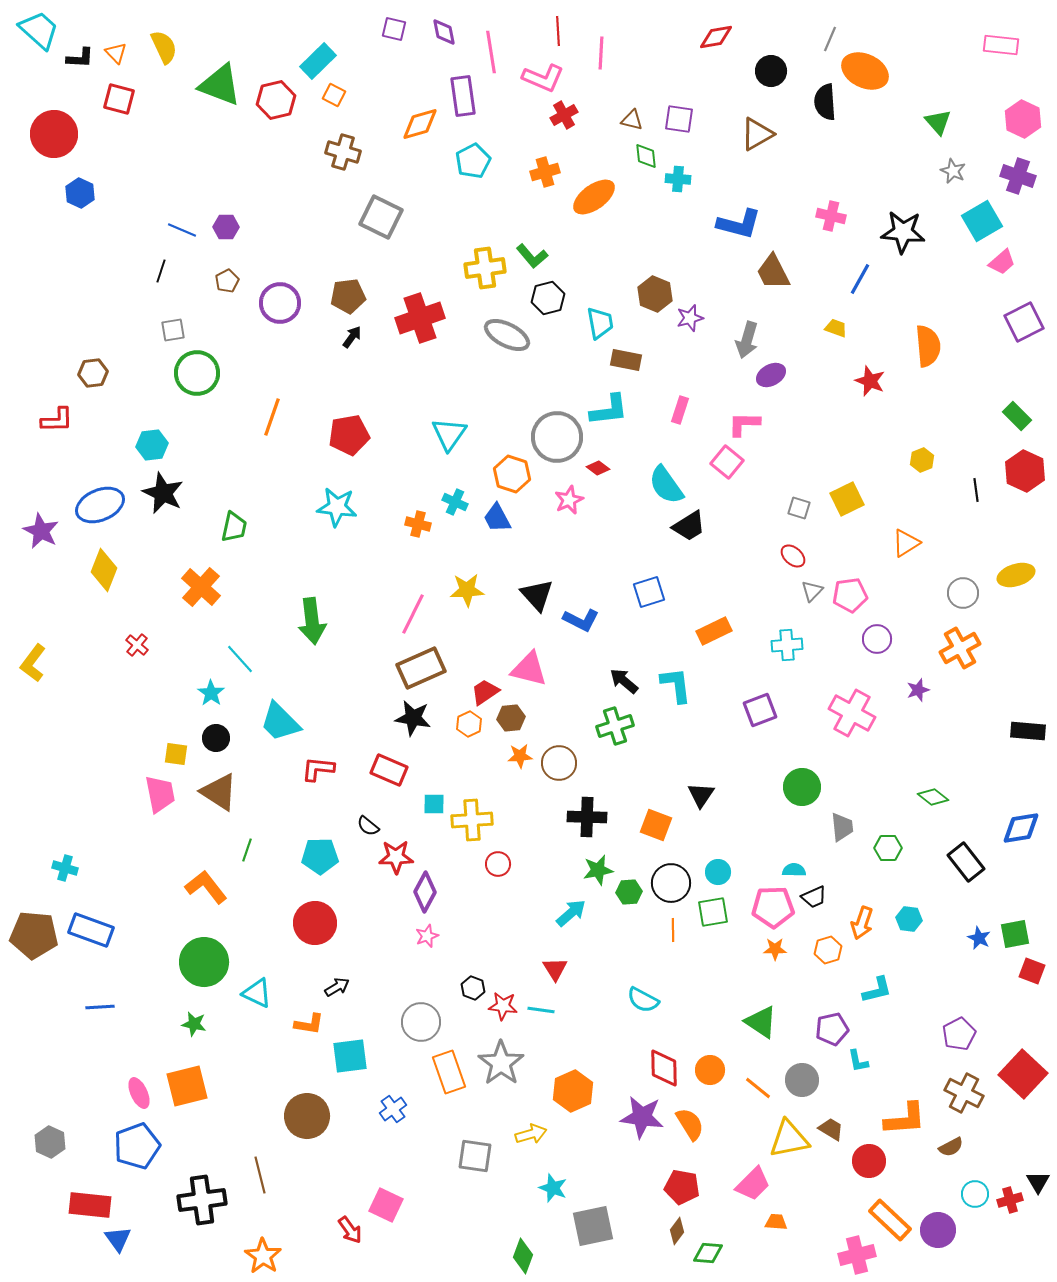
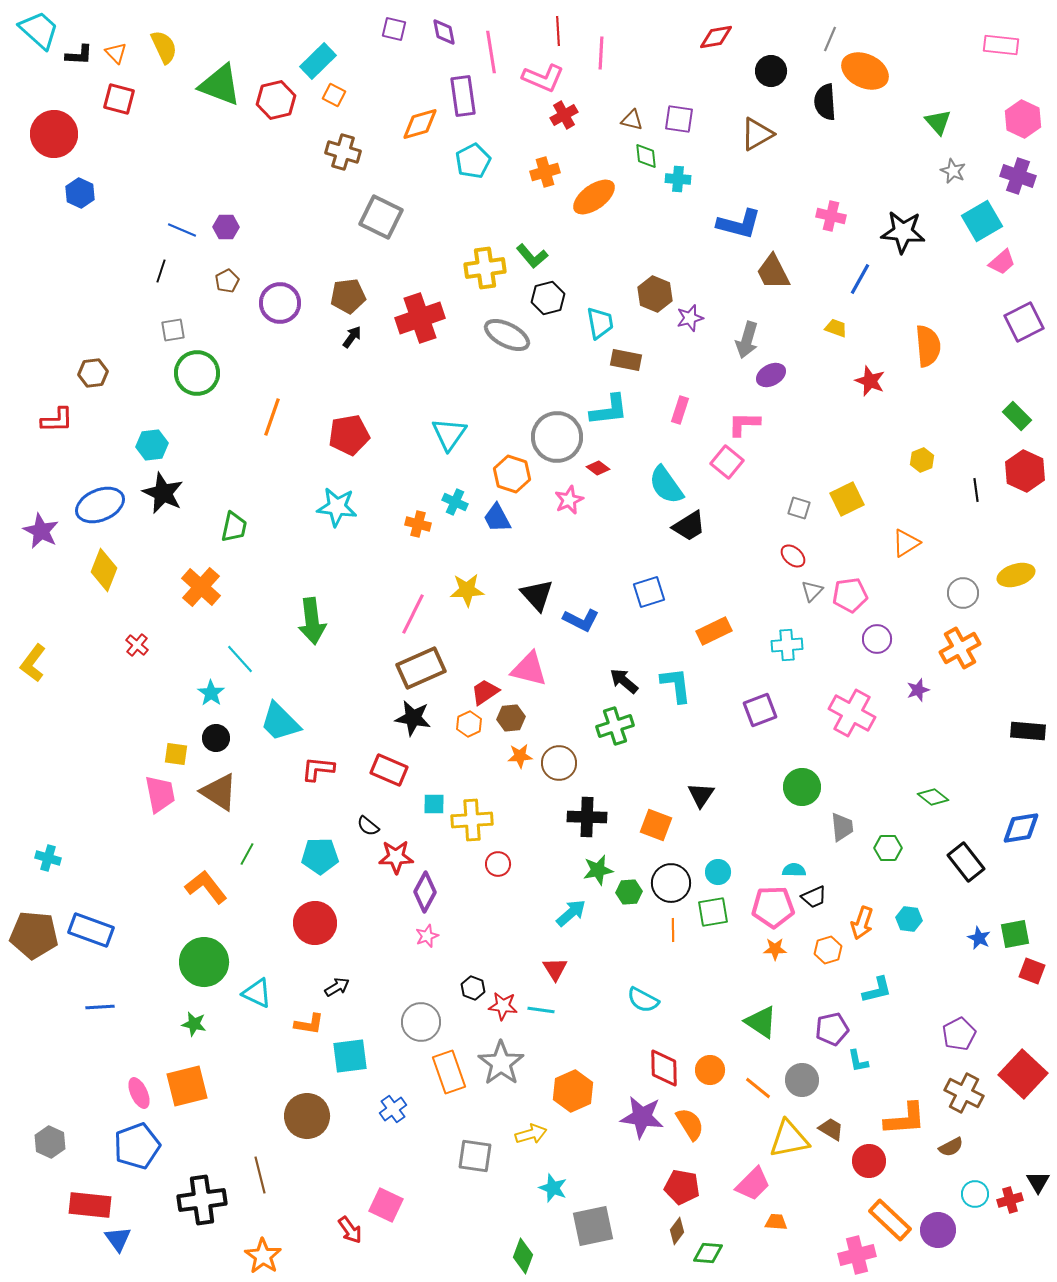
black L-shape at (80, 58): moved 1 px left, 3 px up
green line at (247, 850): moved 4 px down; rotated 10 degrees clockwise
cyan cross at (65, 868): moved 17 px left, 10 px up
